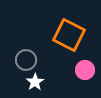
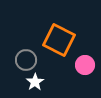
orange square: moved 10 px left, 5 px down
pink circle: moved 5 px up
